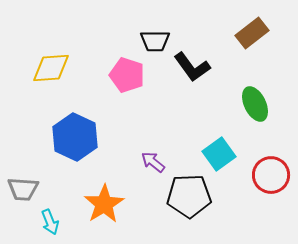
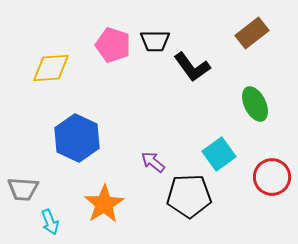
pink pentagon: moved 14 px left, 30 px up
blue hexagon: moved 2 px right, 1 px down
red circle: moved 1 px right, 2 px down
